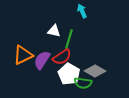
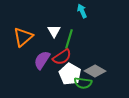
white triangle: rotated 48 degrees clockwise
orange triangle: moved 18 px up; rotated 15 degrees counterclockwise
white pentagon: moved 1 px right
